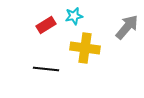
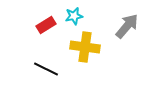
gray arrow: moved 1 px up
yellow cross: moved 1 px up
black line: rotated 20 degrees clockwise
